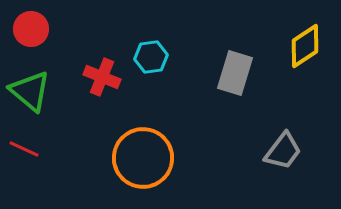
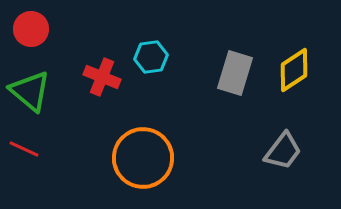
yellow diamond: moved 11 px left, 24 px down
